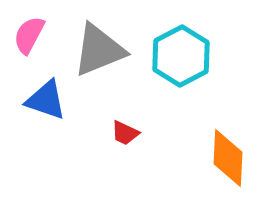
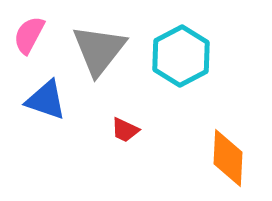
gray triangle: rotated 30 degrees counterclockwise
red trapezoid: moved 3 px up
